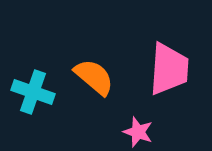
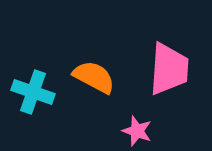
orange semicircle: rotated 12 degrees counterclockwise
pink star: moved 1 px left, 1 px up
